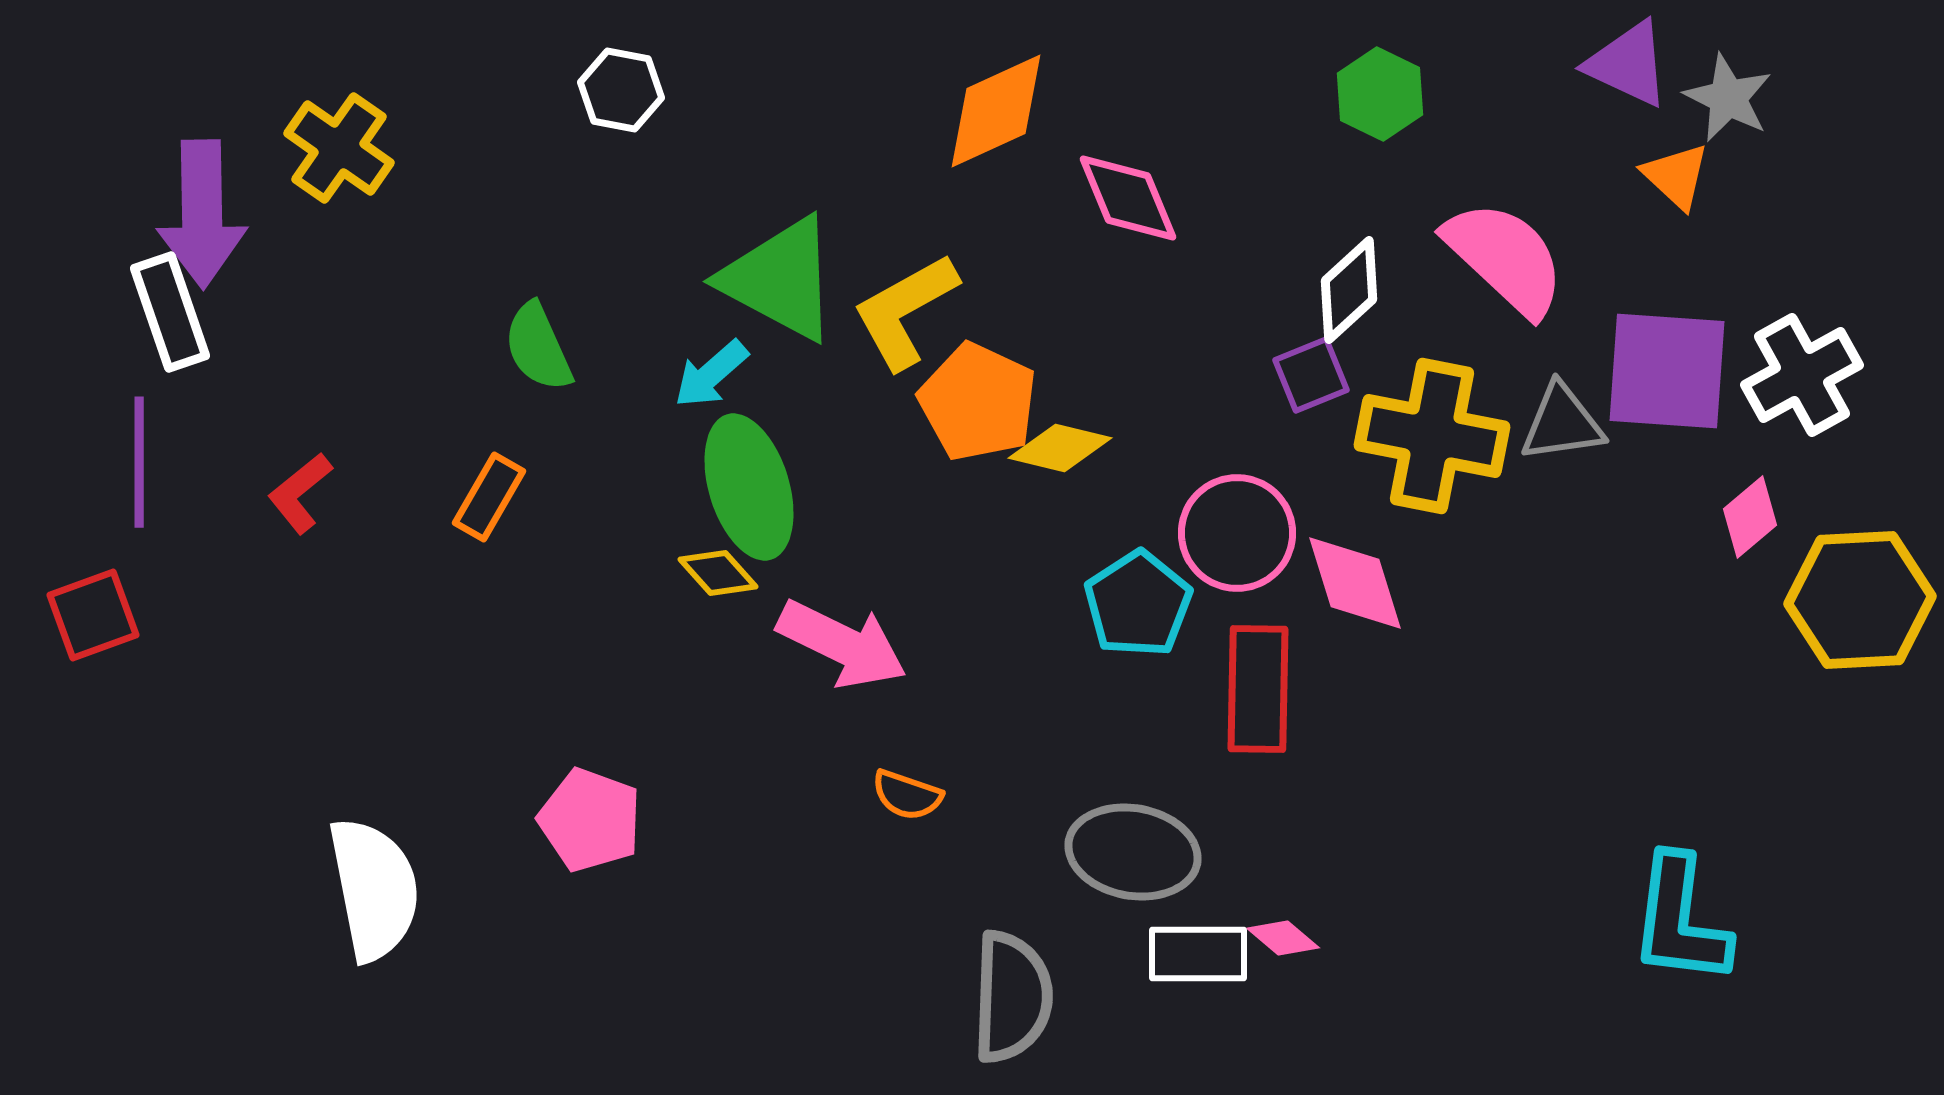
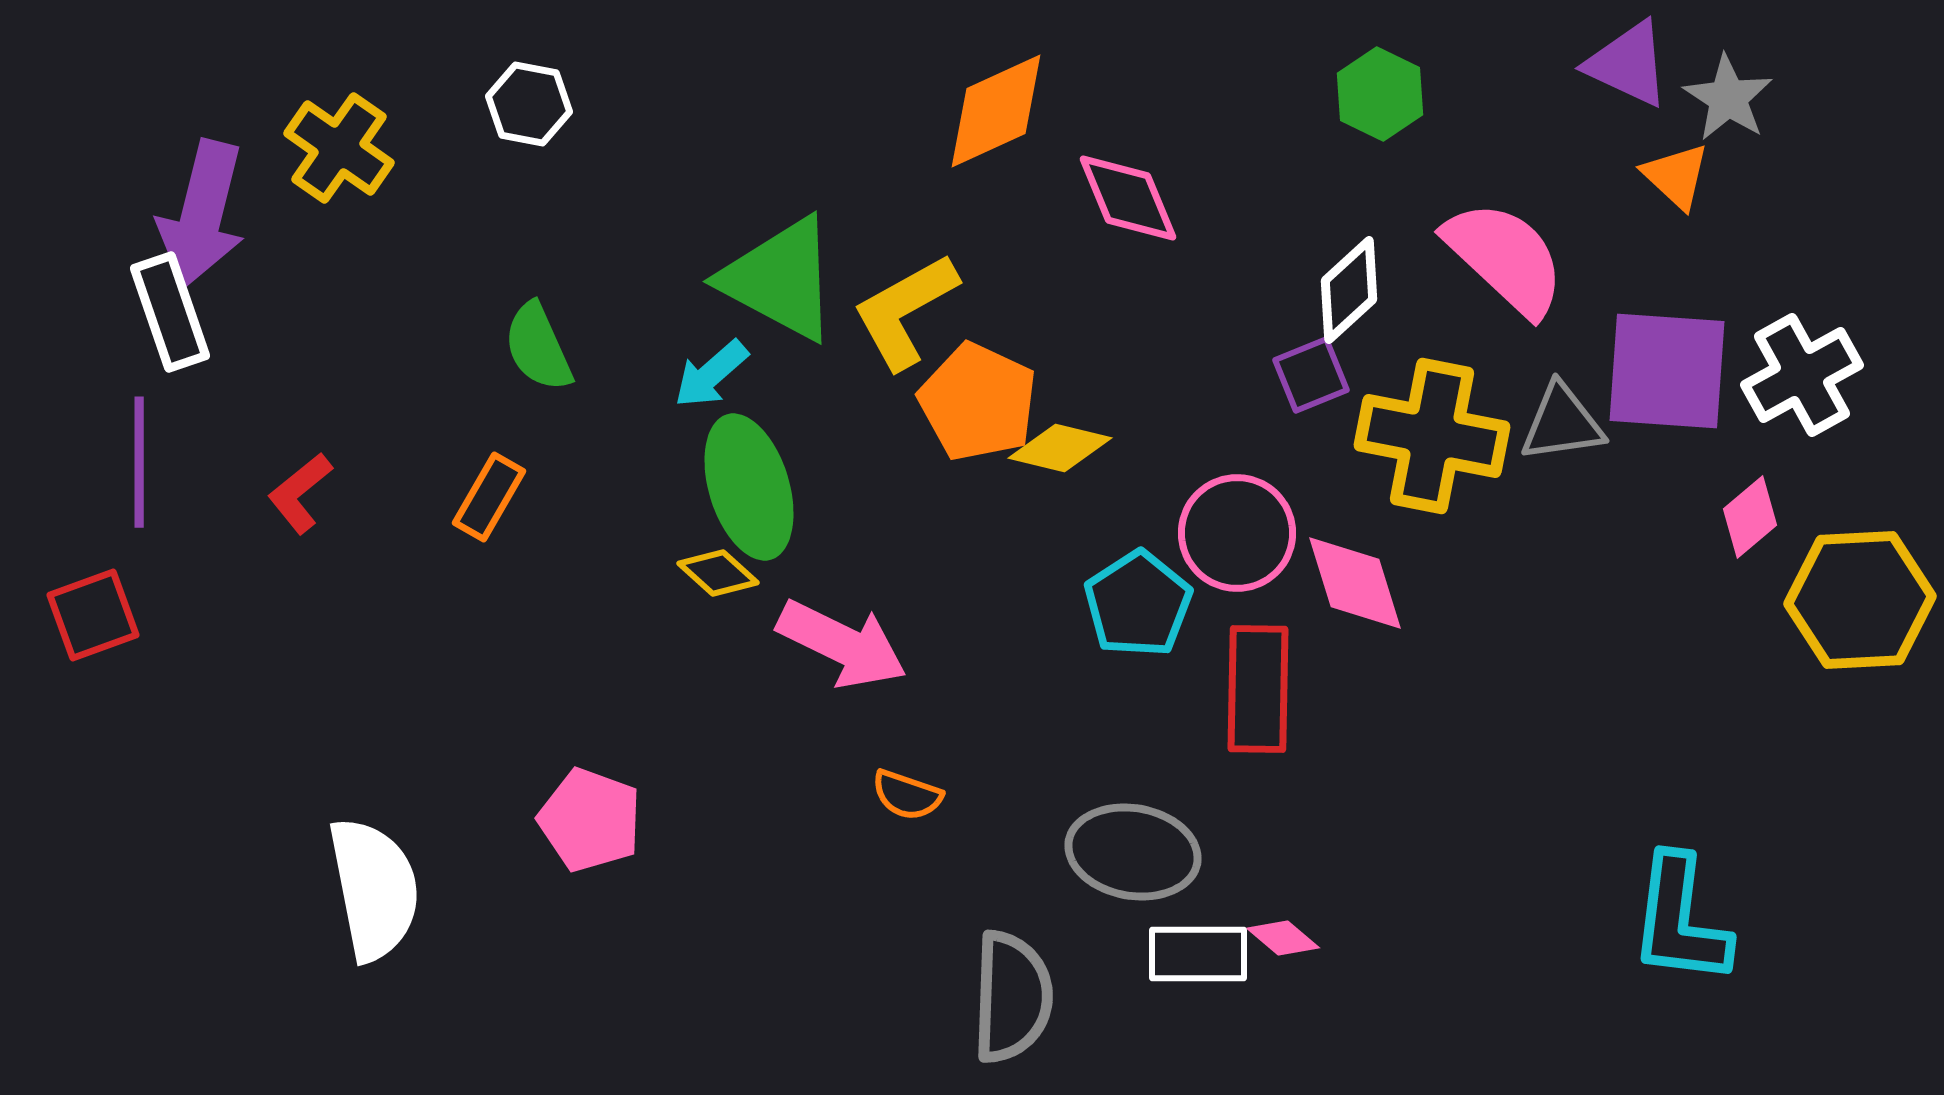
white hexagon at (621, 90): moved 92 px left, 14 px down
gray star at (1728, 98): rotated 6 degrees clockwise
purple arrow at (202, 214): rotated 15 degrees clockwise
yellow diamond at (718, 573): rotated 6 degrees counterclockwise
